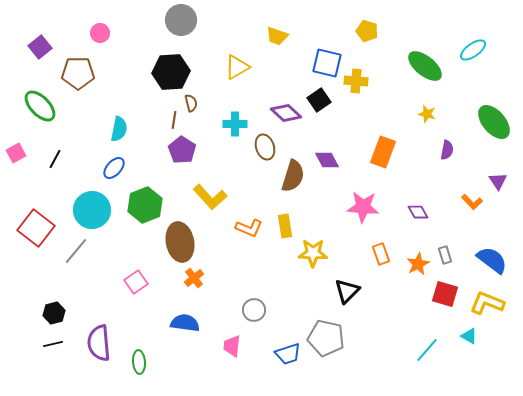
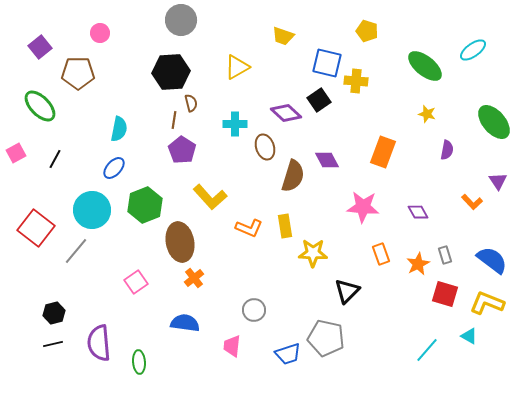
yellow trapezoid at (277, 36): moved 6 px right
